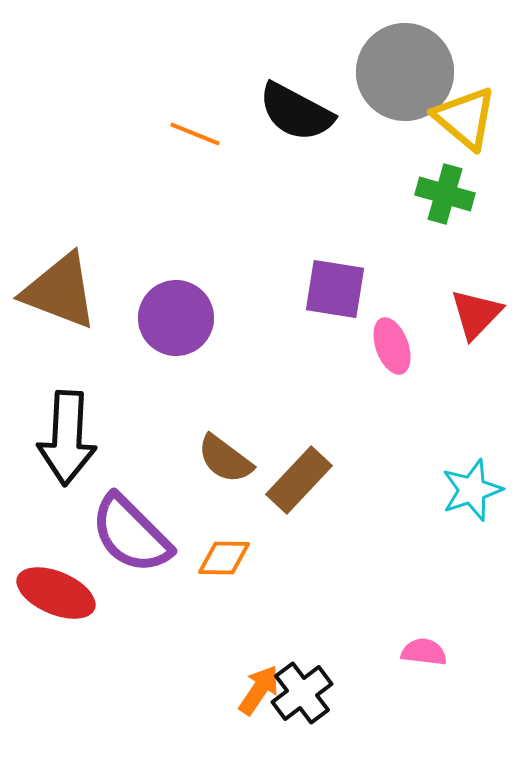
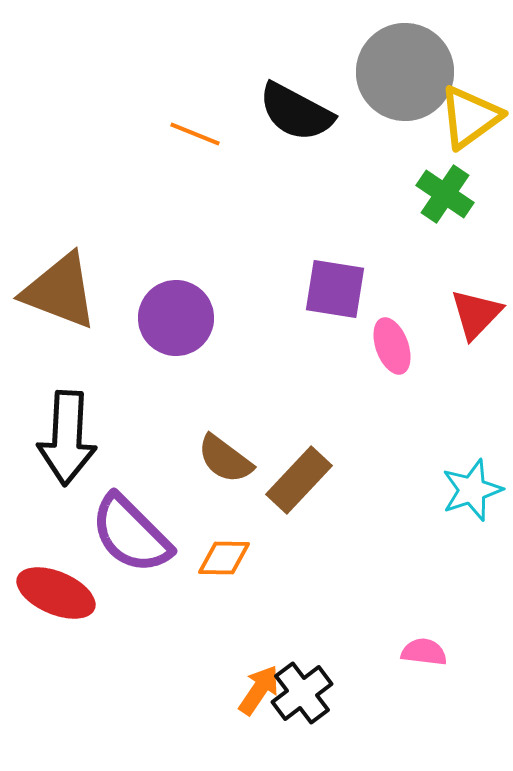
yellow triangle: moved 5 px right, 1 px up; rotated 44 degrees clockwise
green cross: rotated 18 degrees clockwise
